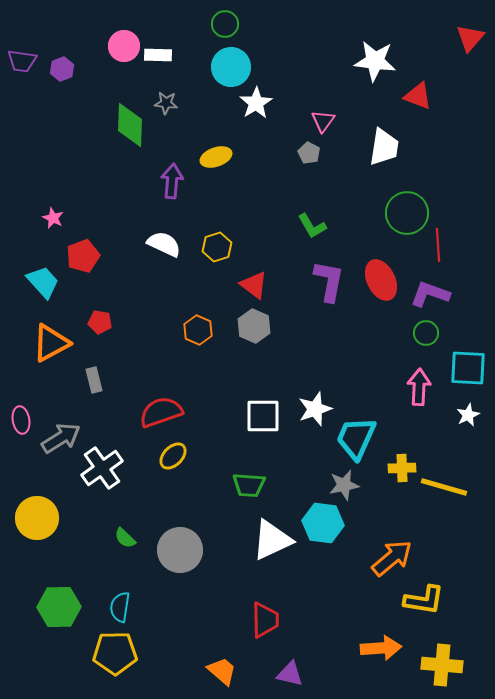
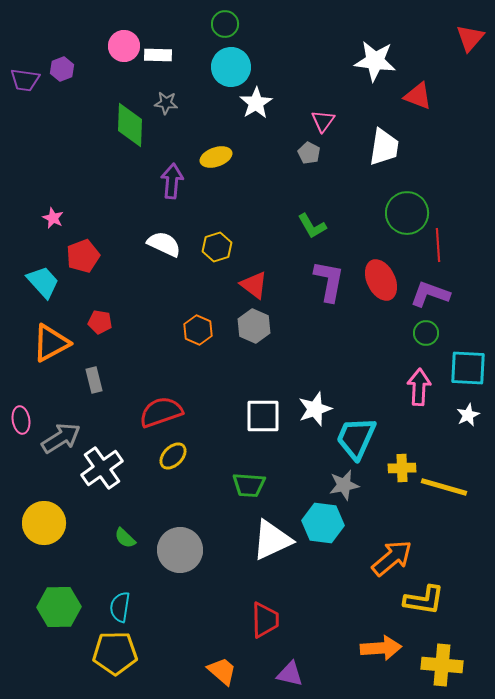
purple trapezoid at (22, 61): moved 3 px right, 19 px down
yellow circle at (37, 518): moved 7 px right, 5 px down
